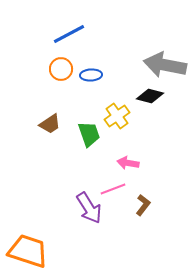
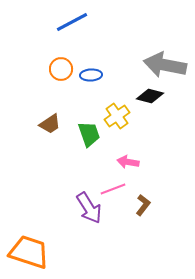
blue line: moved 3 px right, 12 px up
pink arrow: moved 1 px up
orange trapezoid: moved 1 px right, 1 px down
